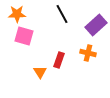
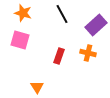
orange star: moved 6 px right, 1 px up; rotated 18 degrees clockwise
pink square: moved 4 px left, 4 px down
red rectangle: moved 4 px up
orange triangle: moved 3 px left, 15 px down
